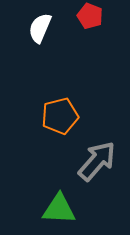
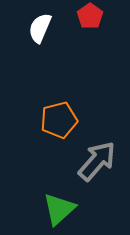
red pentagon: rotated 15 degrees clockwise
orange pentagon: moved 1 px left, 4 px down
green triangle: rotated 45 degrees counterclockwise
